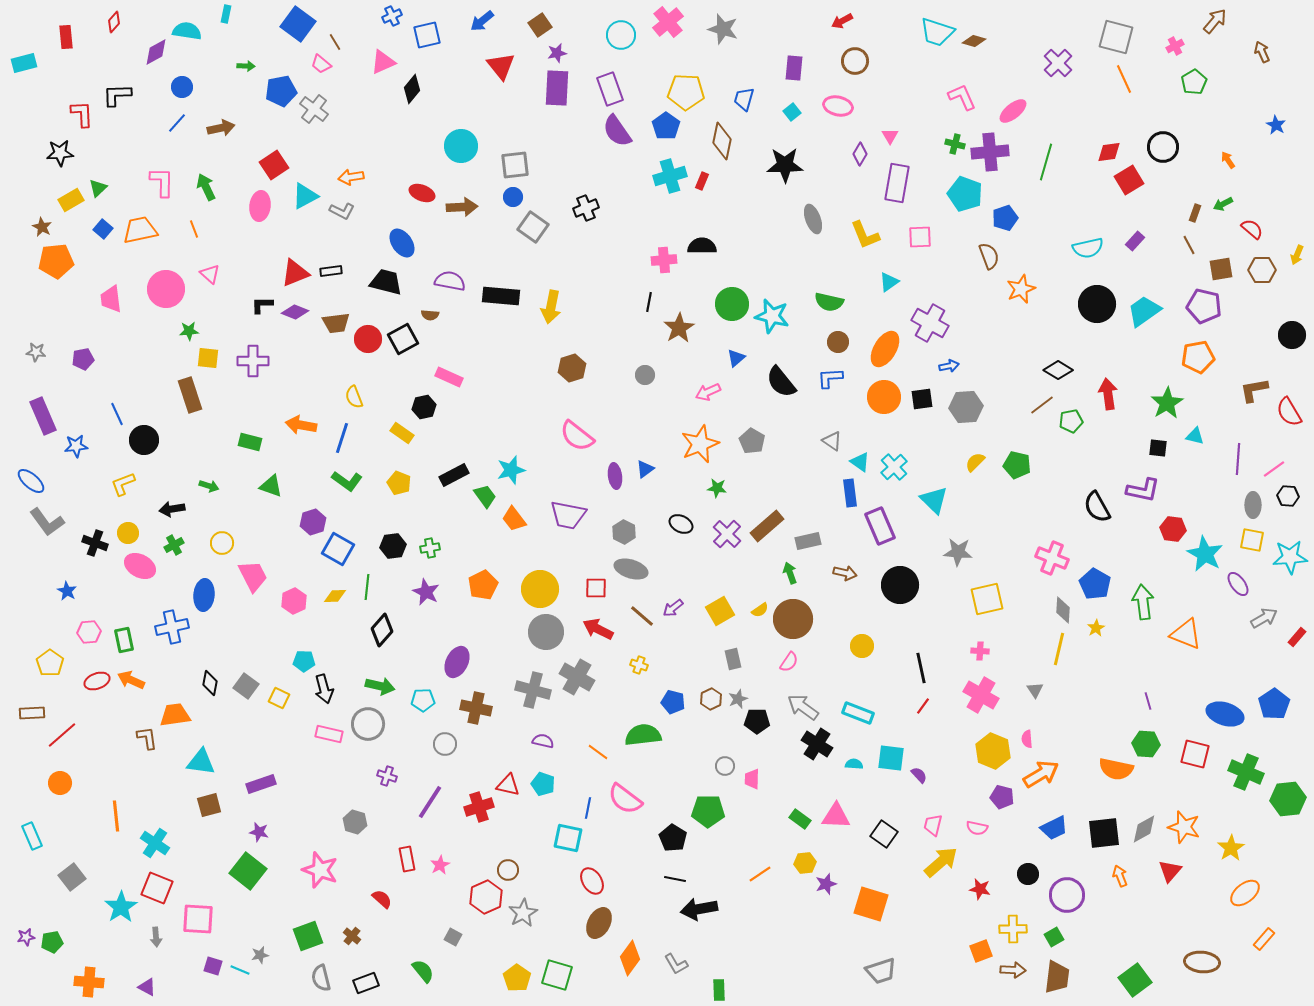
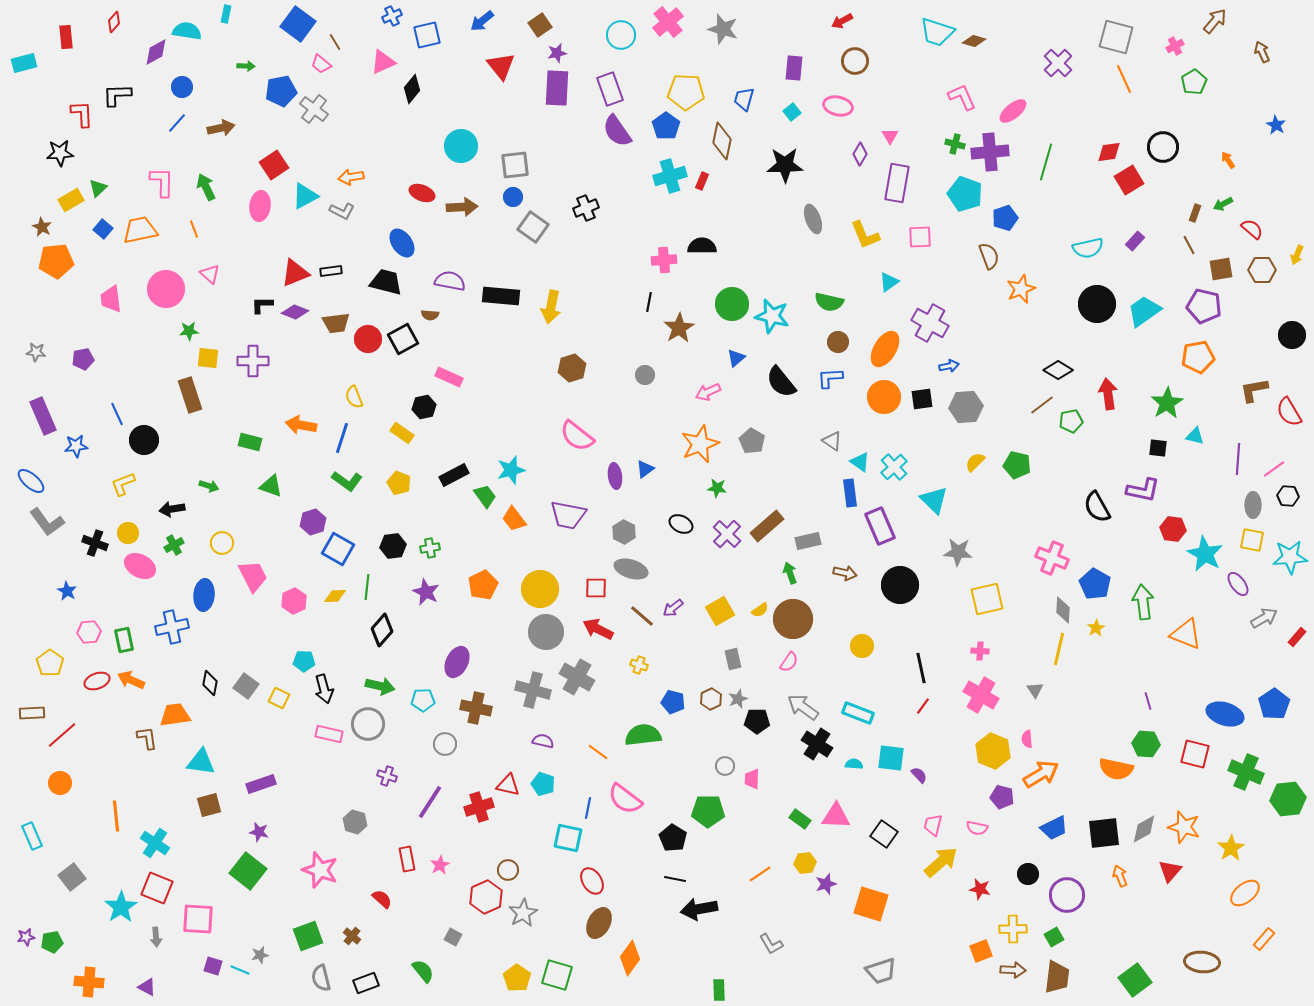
gray L-shape at (676, 964): moved 95 px right, 20 px up
